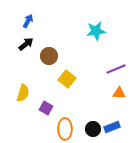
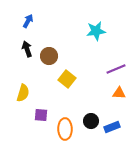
black arrow: moved 1 px right, 5 px down; rotated 70 degrees counterclockwise
purple square: moved 5 px left, 7 px down; rotated 24 degrees counterclockwise
black circle: moved 2 px left, 8 px up
